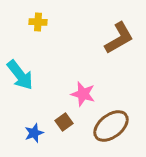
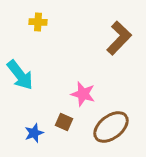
brown L-shape: rotated 16 degrees counterclockwise
brown square: rotated 30 degrees counterclockwise
brown ellipse: moved 1 px down
